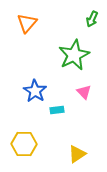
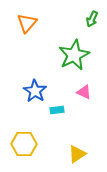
pink triangle: rotated 21 degrees counterclockwise
